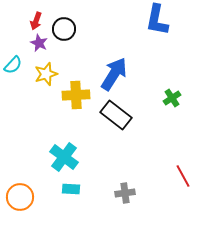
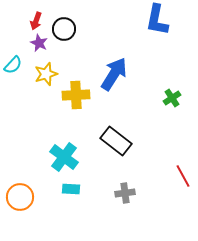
black rectangle: moved 26 px down
